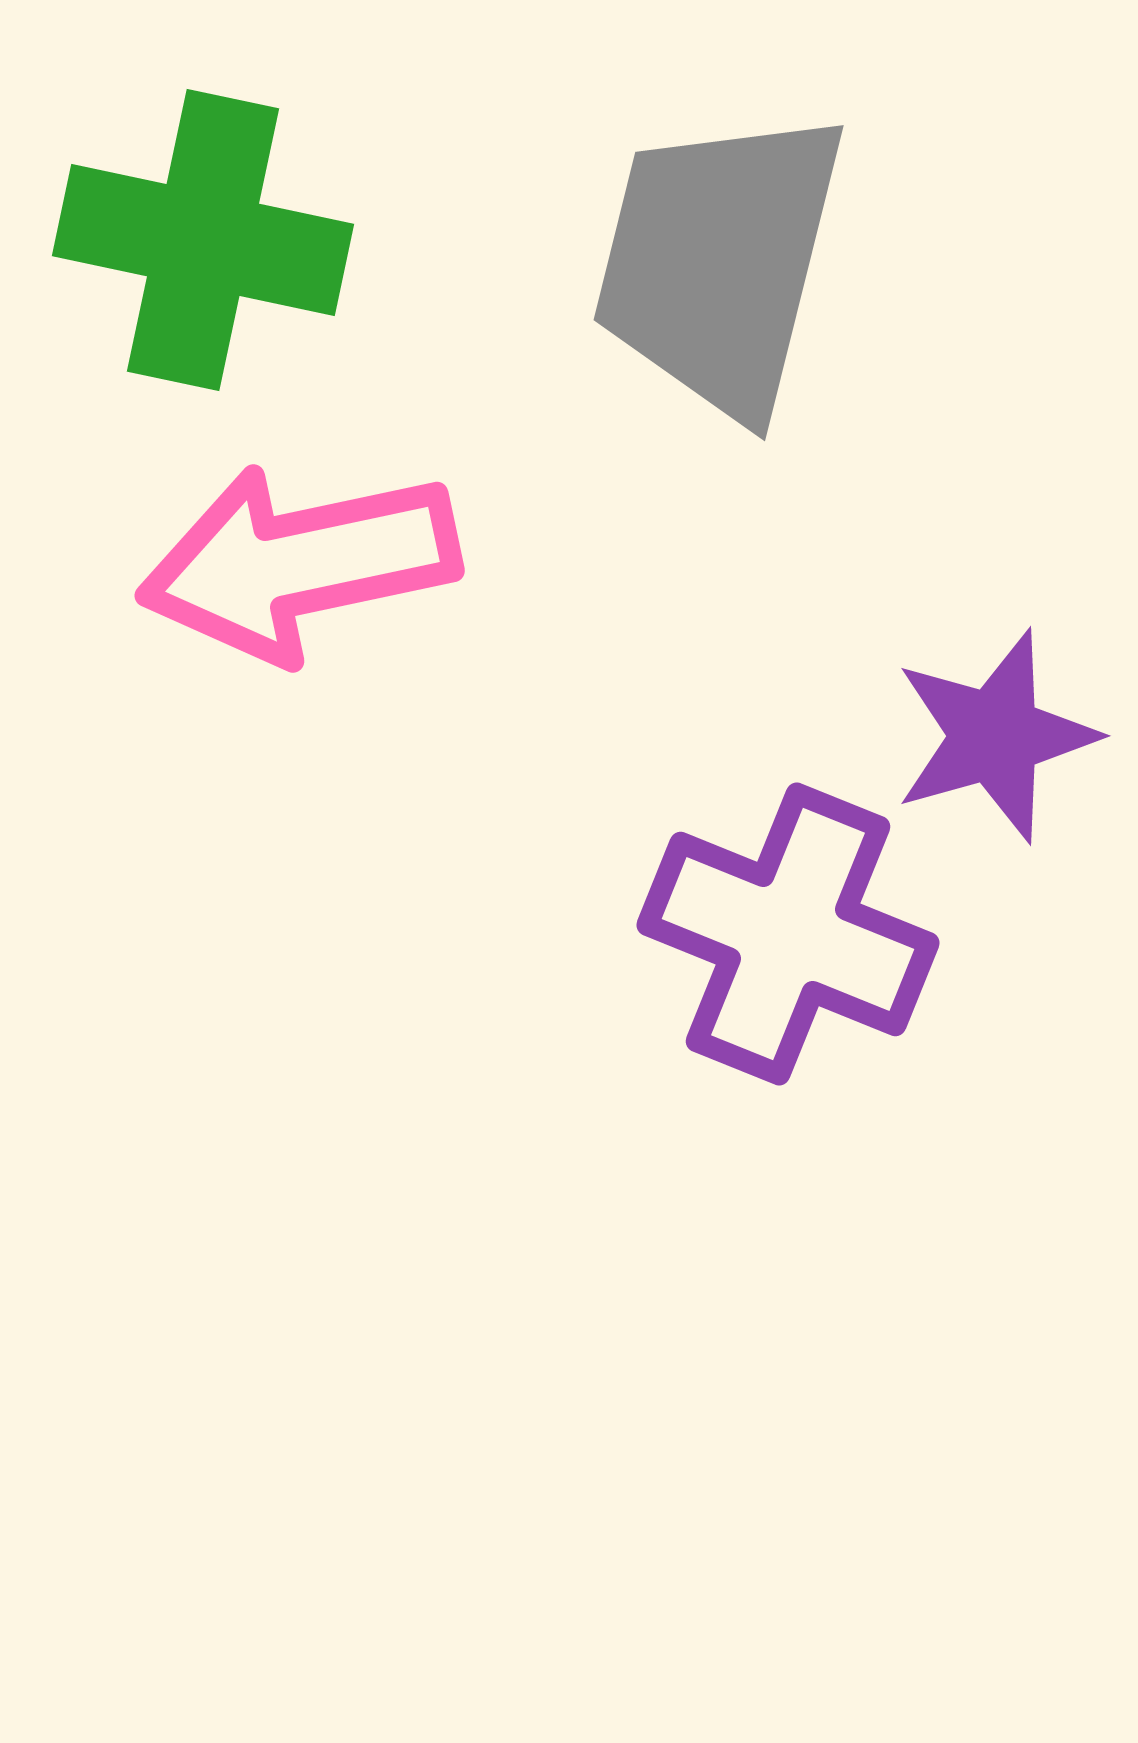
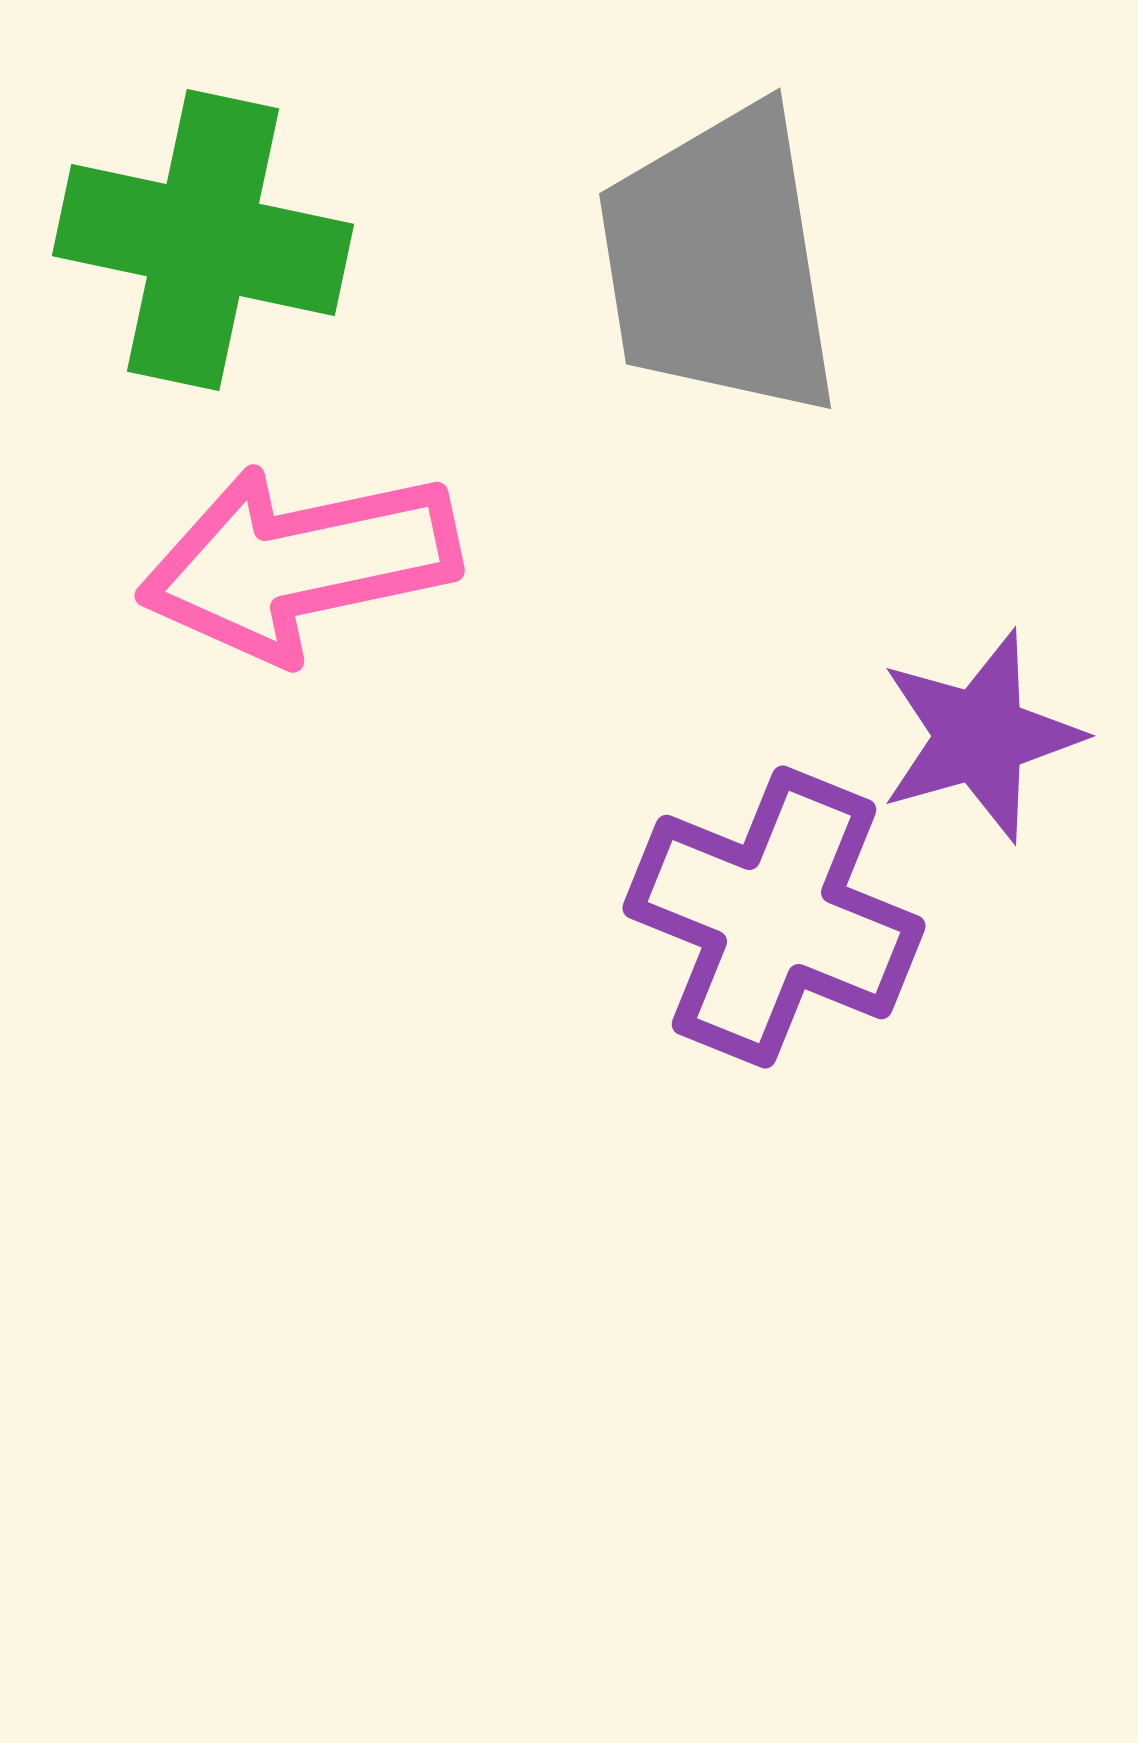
gray trapezoid: rotated 23 degrees counterclockwise
purple star: moved 15 px left
purple cross: moved 14 px left, 17 px up
